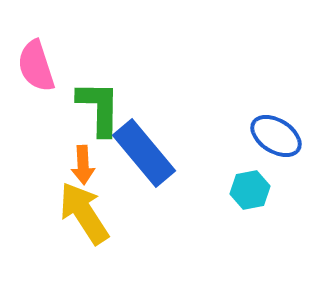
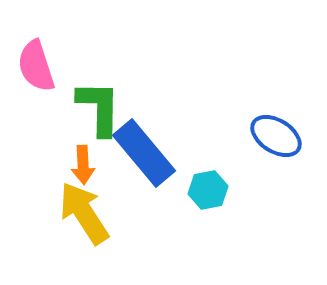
cyan hexagon: moved 42 px left
